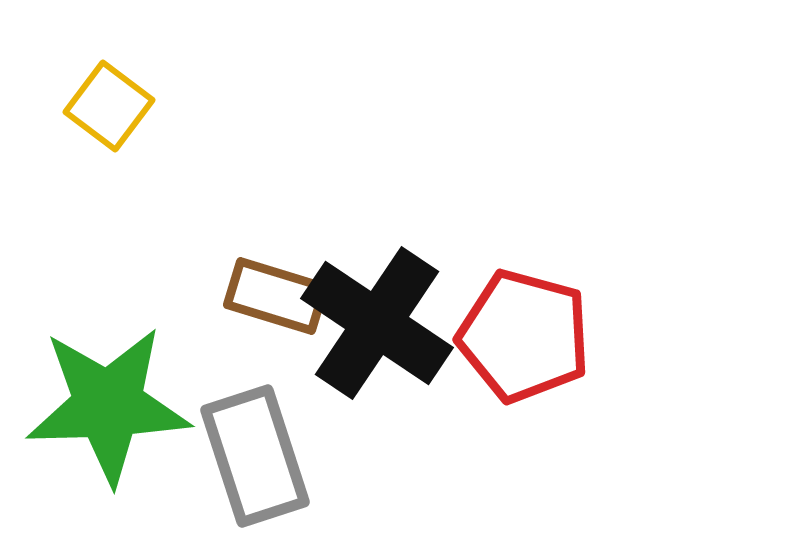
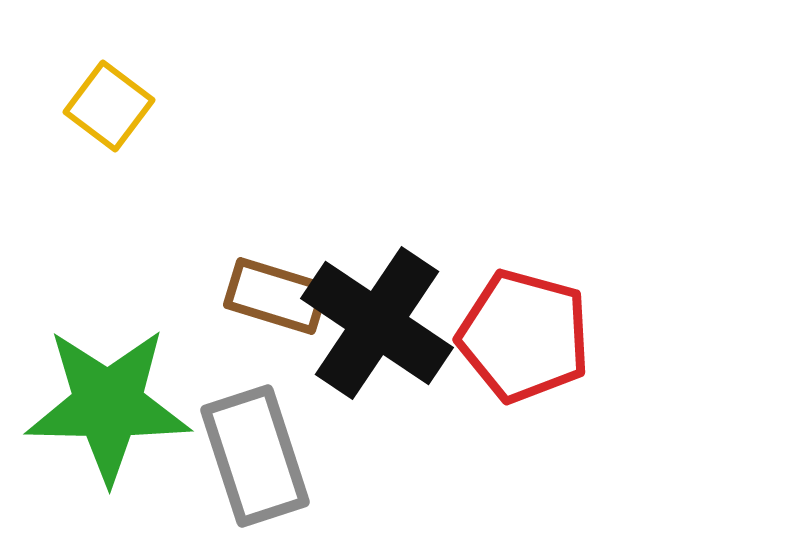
green star: rotated 3 degrees clockwise
